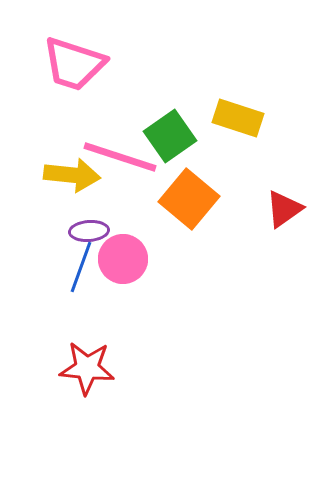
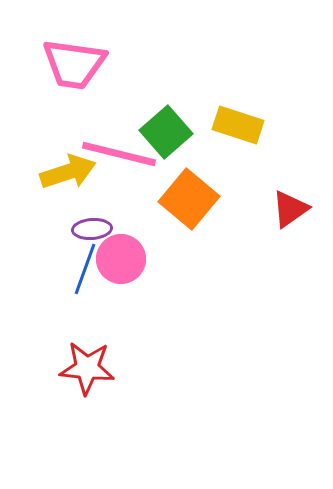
pink trapezoid: rotated 10 degrees counterclockwise
yellow rectangle: moved 7 px down
green square: moved 4 px left, 4 px up; rotated 6 degrees counterclockwise
pink line: moved 1 px left, 3 px up; rotated 4 degrees counterclockwise
yellow arrow: moved 4 px left, 3 px up; rotated 24 degrees counterclockwise
red triangle: moved 6 px right
purple ellipse: moved 3 px right, 2 px up
pink circle: moved 2 px left
blue line: moved 4 px right, 2 px down
